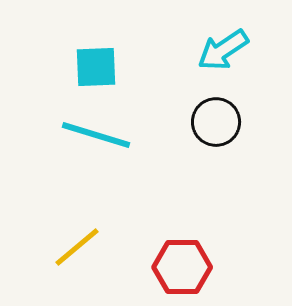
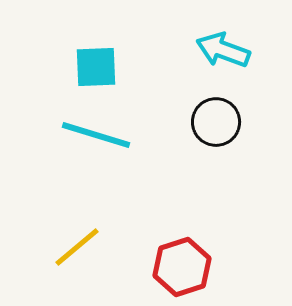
cyan arrow: rotated 54 degrees clockwise
red hexagon: rotated 18 degrees counterclockwise
